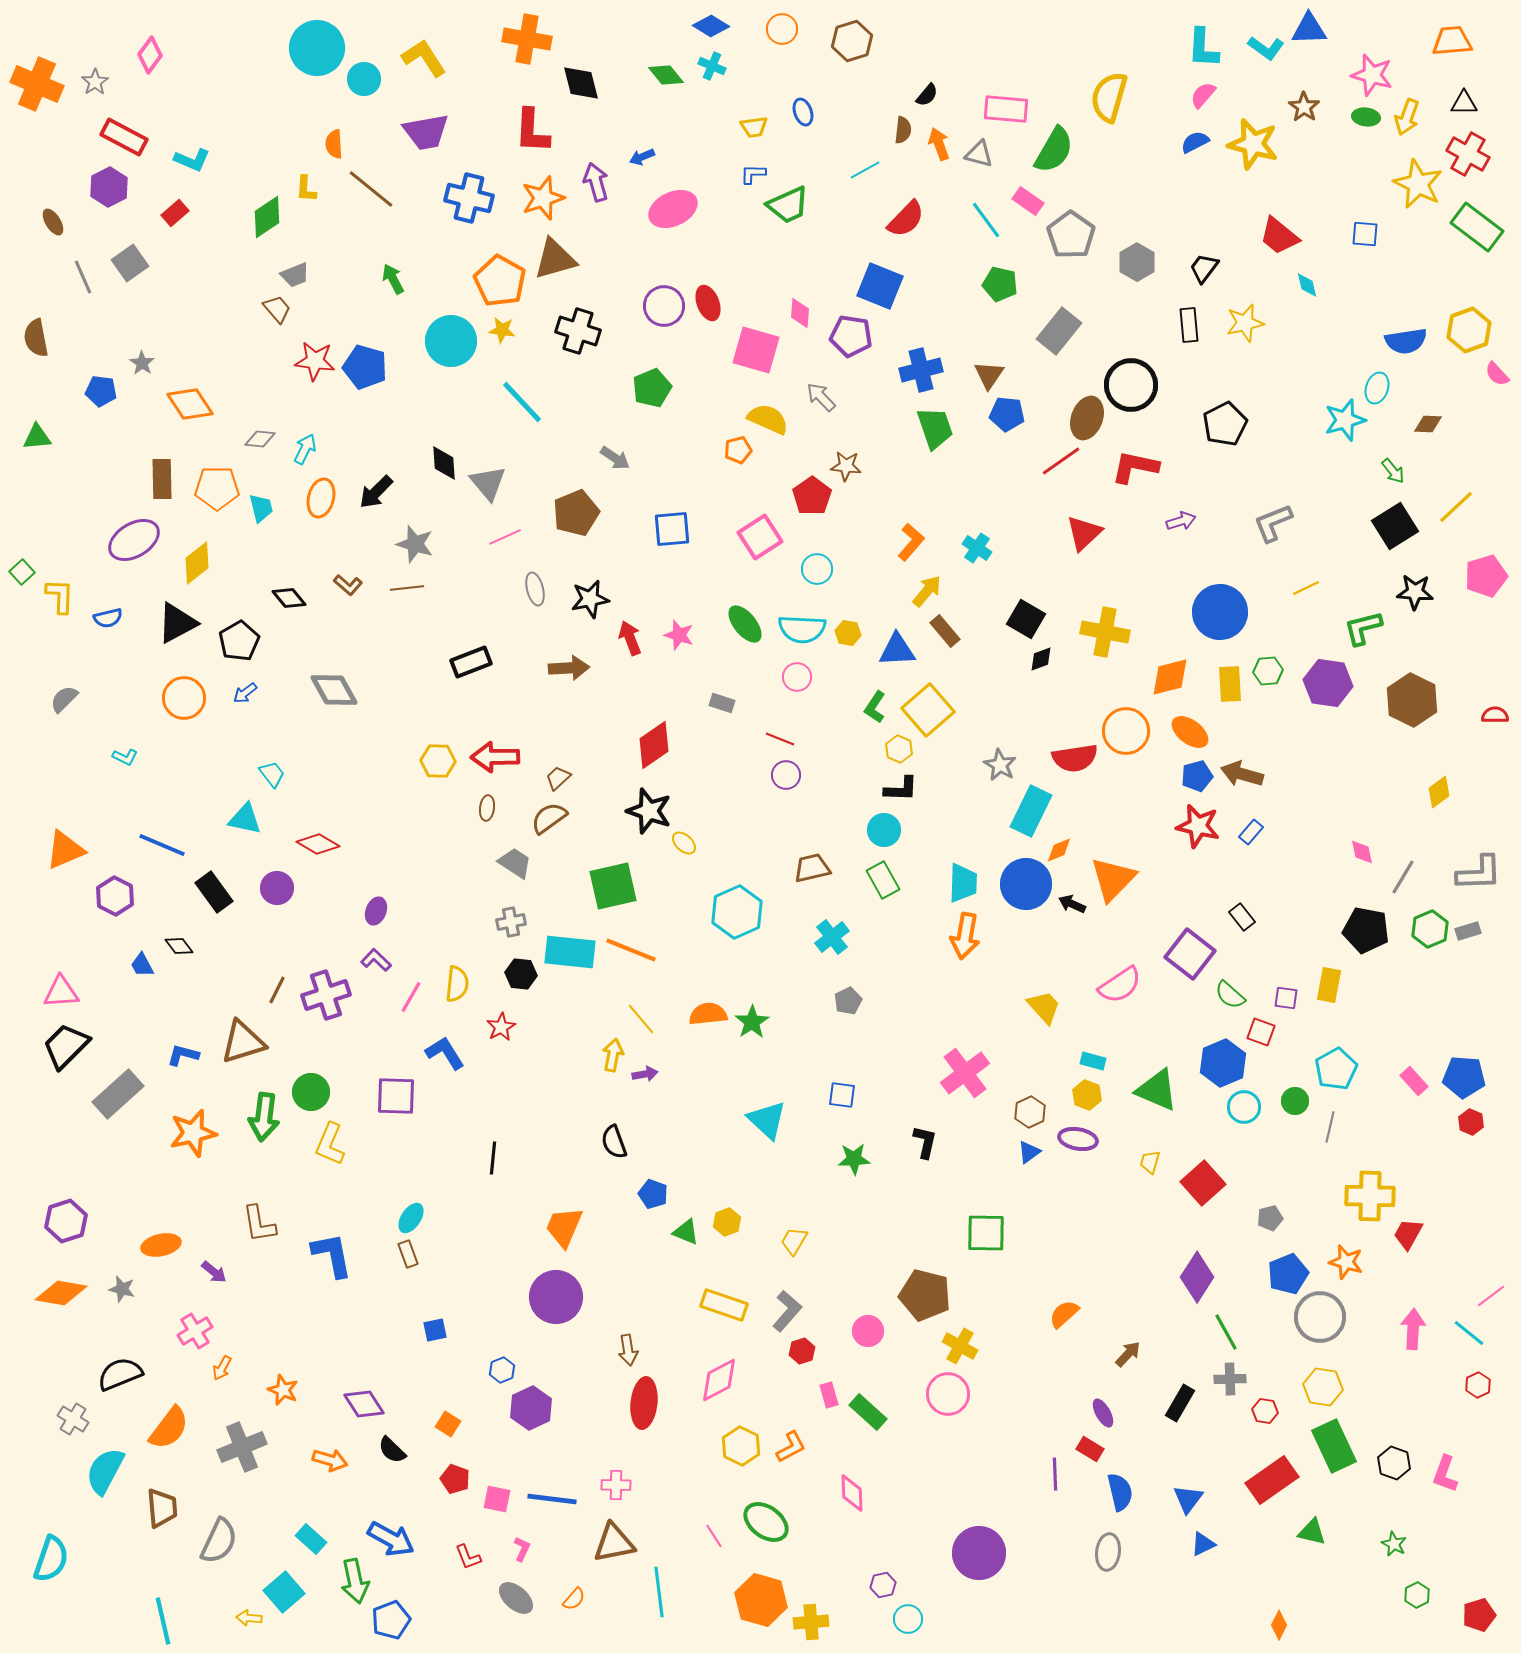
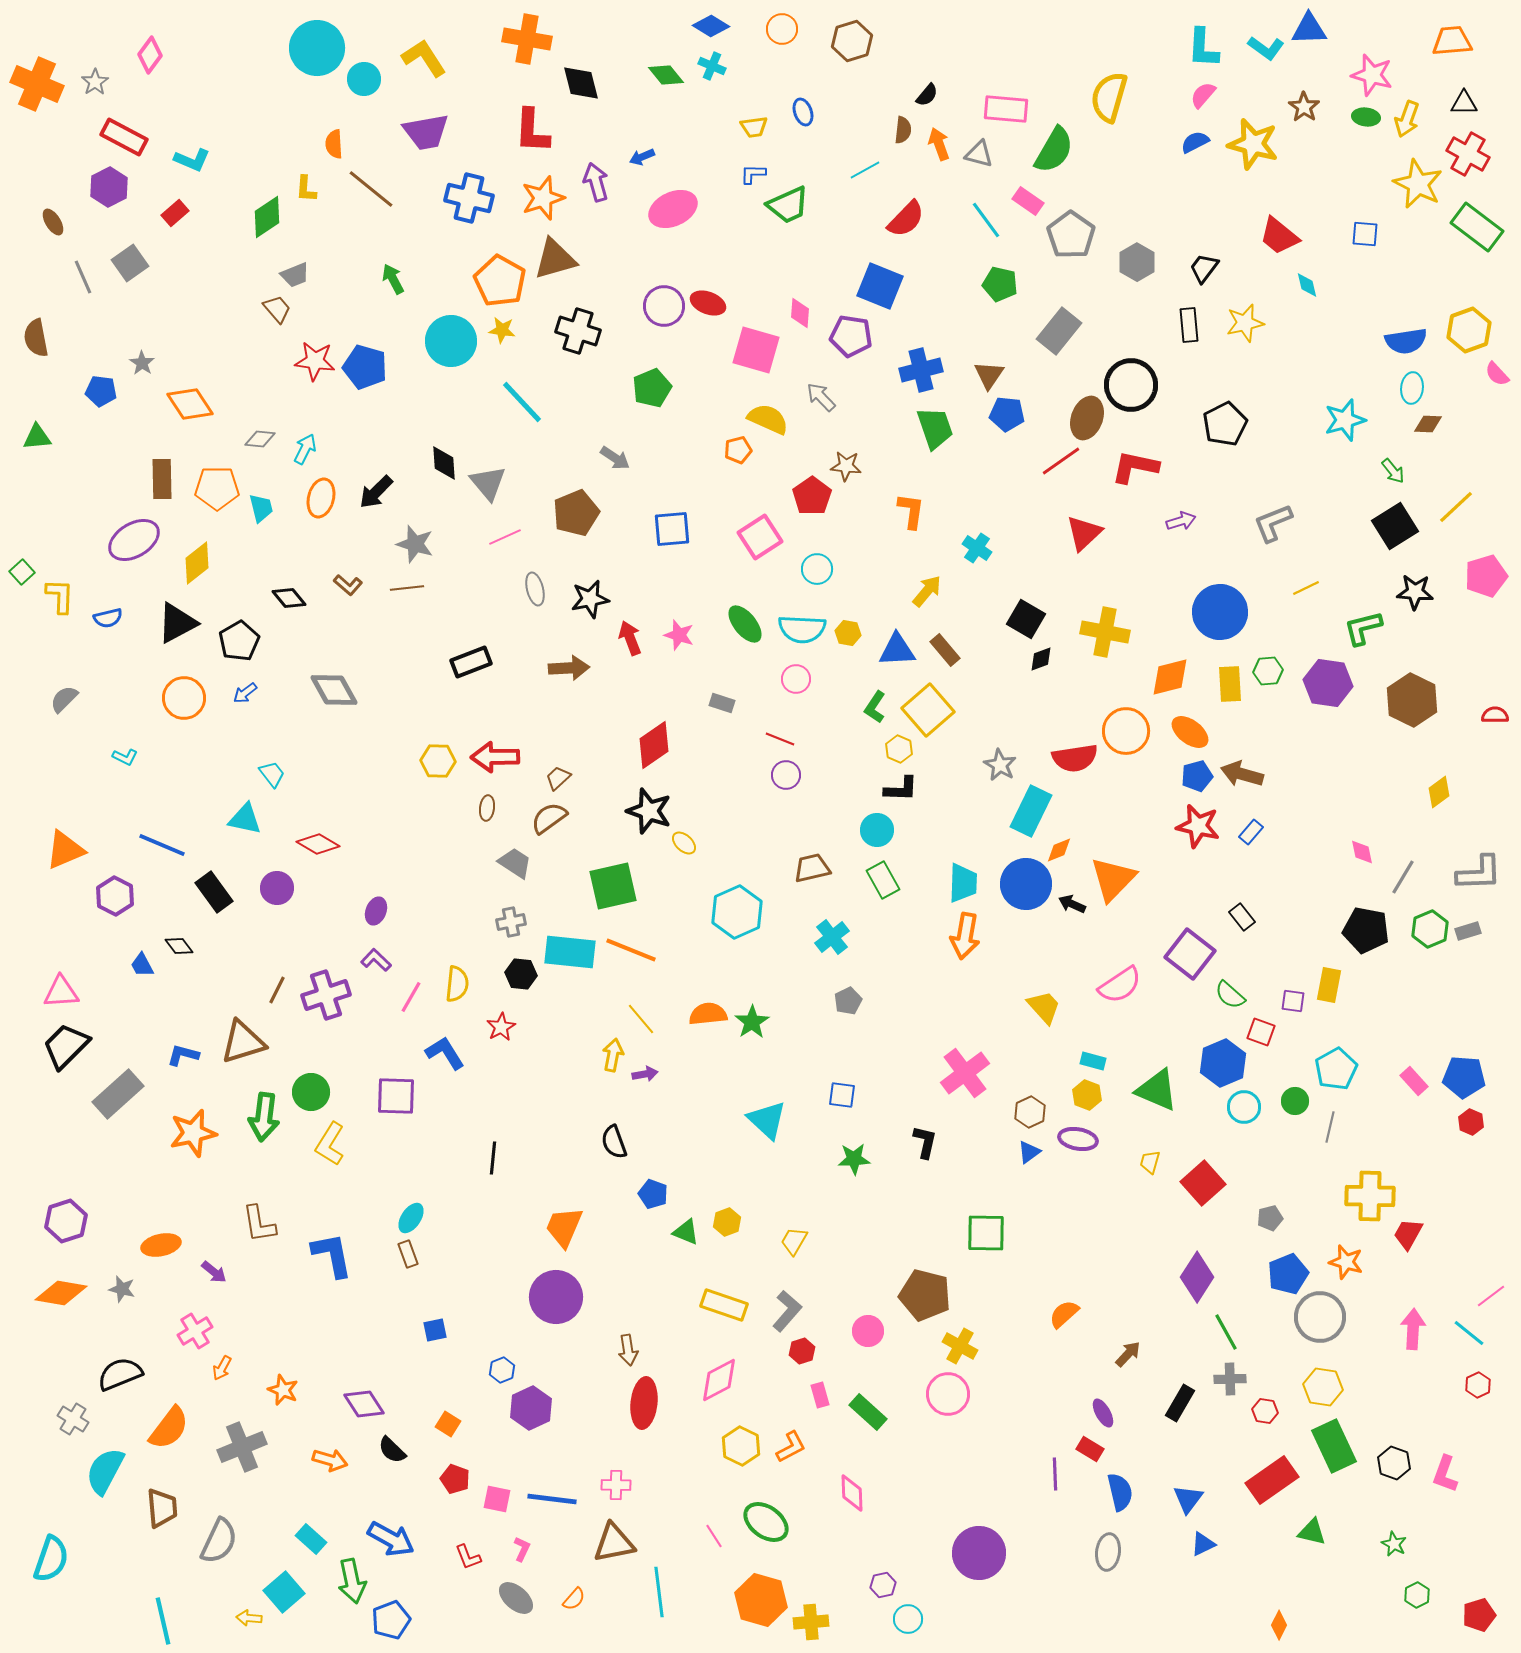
yellow arrow at (1407, 117): moved 2 px down
red ellipse at (708, 303): rotated 48 degrees counterclockwise
cyan ellipse at (1377, 388): moved 35 px right; rotated 12 degrees counterclockwise
orange L-shape at (911, 542): moved 31 px up; rotated 33 degrees counterclockwise
brown rectangle at (945, 631): moved 19 px down
pink circle at (797, 677): moved 1 px left, 2 px down
cyan circle at (884, 830): moved 7 px left
purple square at (1286, 998): moved 7 px right, 3 px down
yellow L-shape at (330, 1144): rotated 9 degrees clockwise
pink rectangle at (829, 1395): moved 9 px left
green arrow at (355, 1581): moved 3 px left
